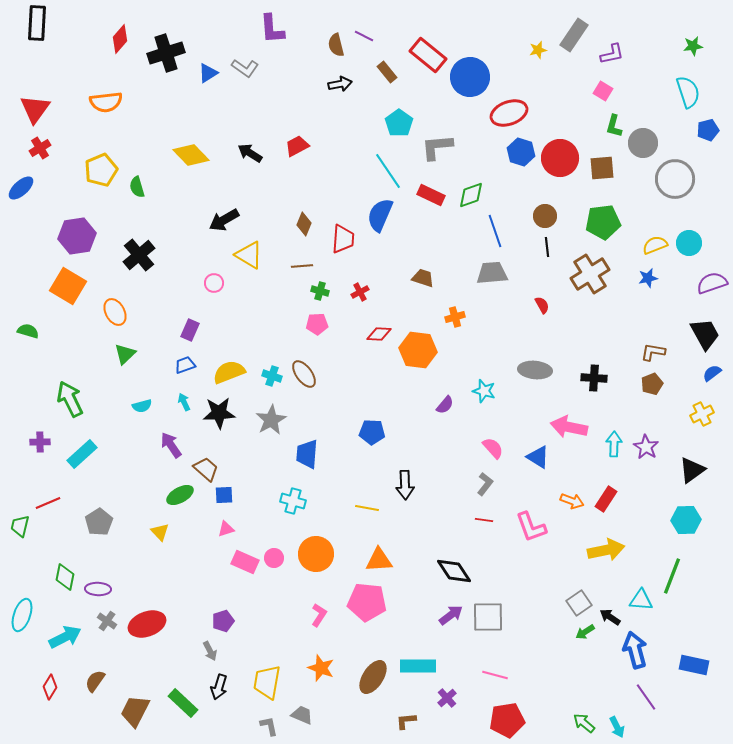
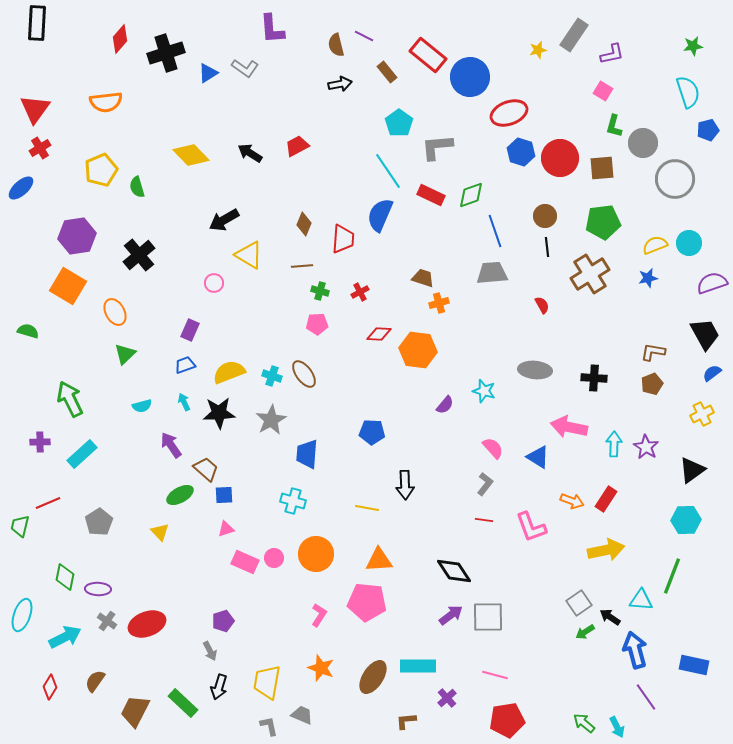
orange cross at (455, 317): moved 16 px left, 14 px up
